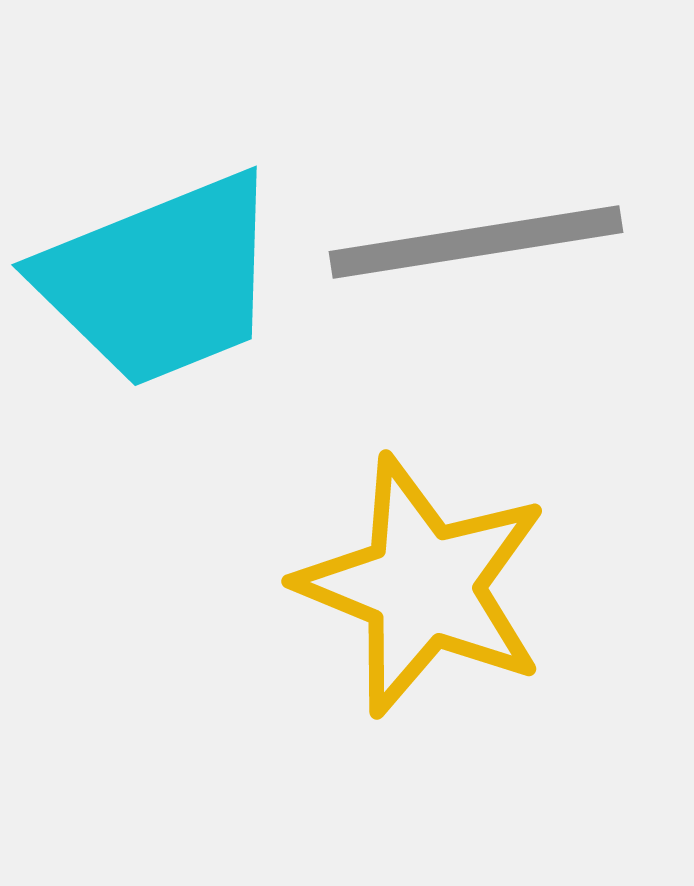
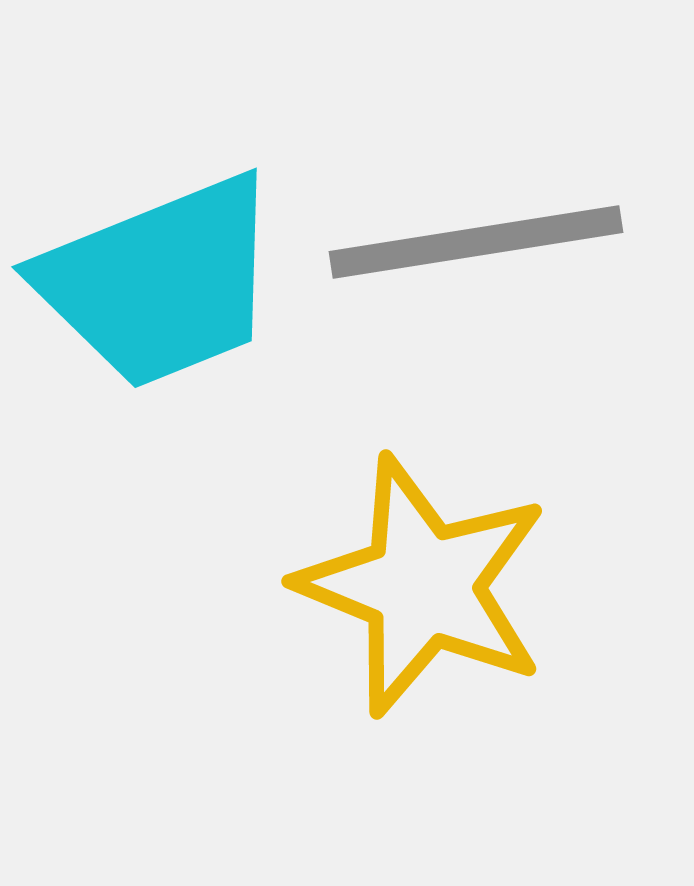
cyan trapezoid: moved 2 px down
